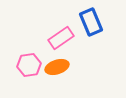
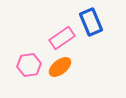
pink rectangle: moved 1 px right
orange ellipse: moved 3 px right; rotated 20 degrees counterclockwise
